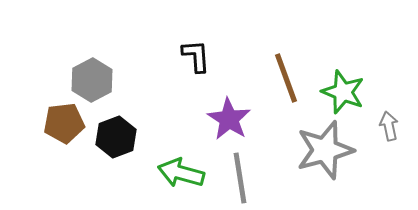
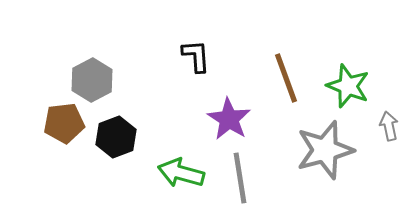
green star: moved 5 px right, 6 px up
